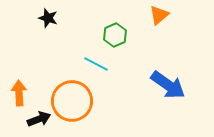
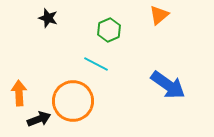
green hexagon: moved 6 px left, 5 px up
orange circle: moved 1 px right
